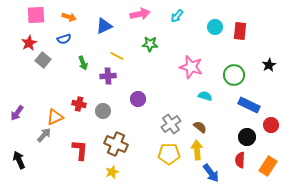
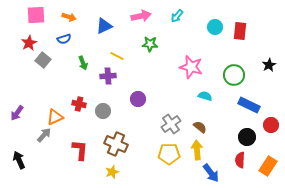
pink arrow: moved 1 px right, 2 px down
